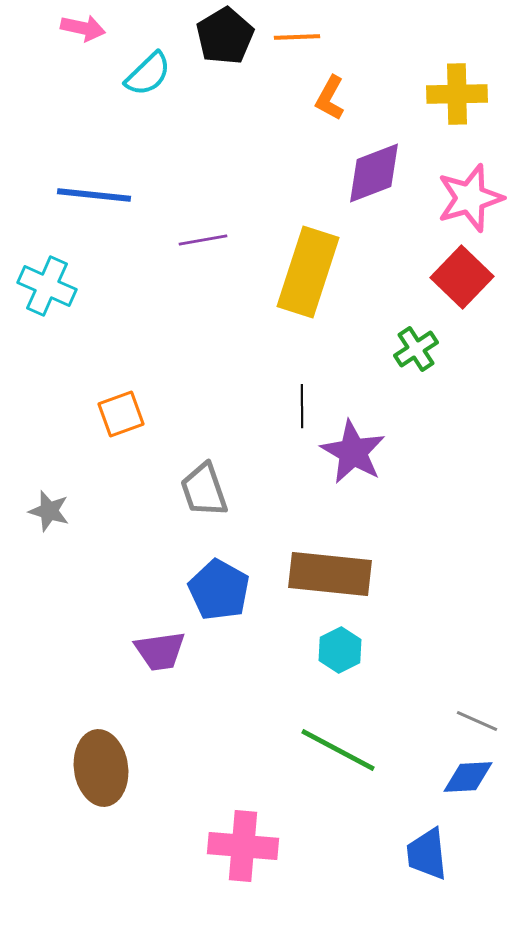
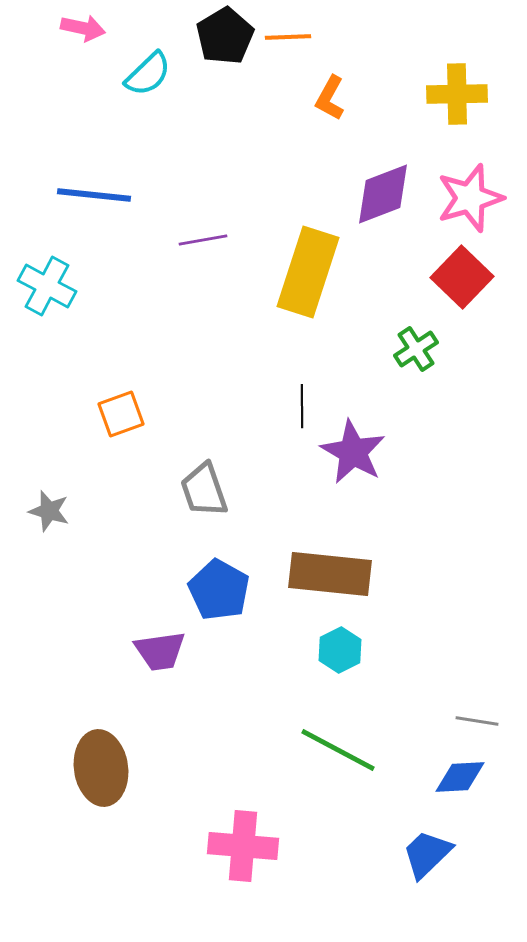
orange line: moved 9 px left
purple diamond: moved 9 px right, 21 px down
cyan cross: rotated 4 degrees clockwise
gray line: rotated 15 degrees counterclockwise
blue diamond: moved 8 px left
blue trapezoid: rotated 52 degrees clockwise
